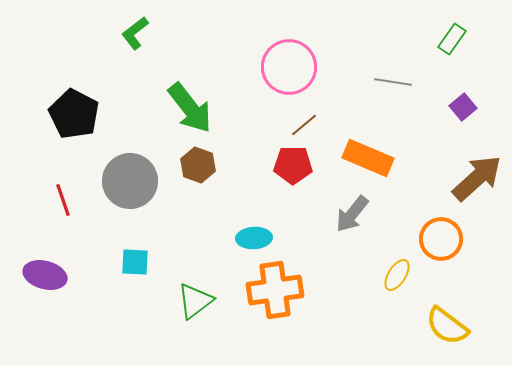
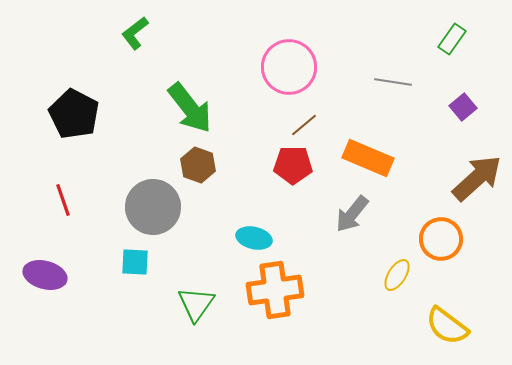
gray circle: moved 23 px right, 26 px down
cyan ellipse: rotated 16 degrees clockwise
green triangle: moved 1 px right, 3 px down; rotated 18 degrees counterclockwise
